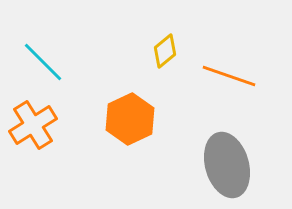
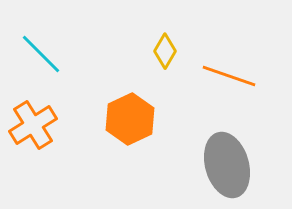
yellow diamond: rotated 20 degrees counterclockwise
cyan line: moved 2 px left, 8 px up
